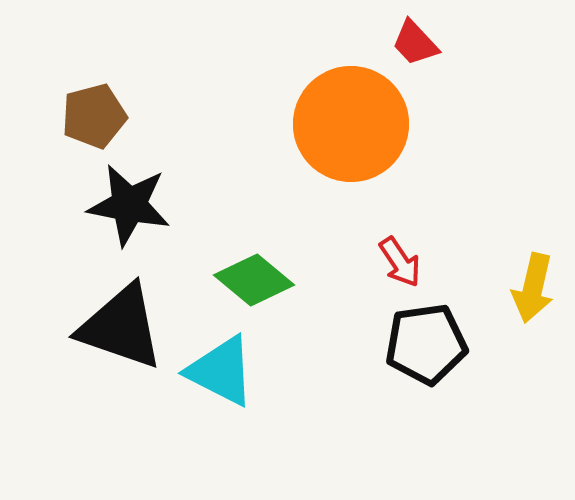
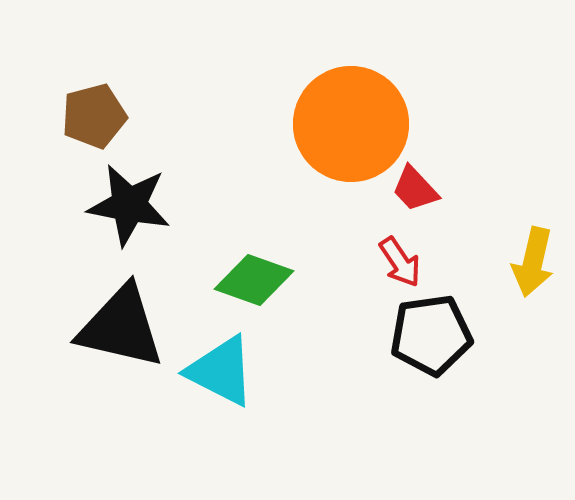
red trapezoid: moved 146 px down
green diamond: rotated 20 degrees counterclockwise
yellow arrow: moved 26 px up
black triangle: rotated 6 degrees counterclockwise
black pentagon: moved 5 px right, 9 px up
